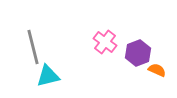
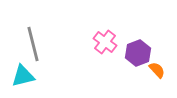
gray line: moved 3 px up
orange semicircle: rotated 24 degrees clockwise
cyan triangle: moved 25 px left
